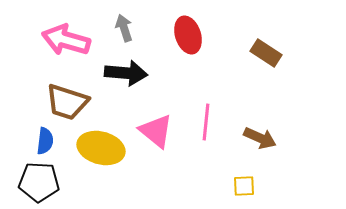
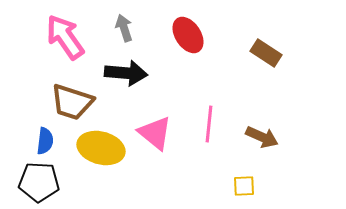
red ellipse: rotated 15 degrees counterclockwise
pink arrow: moved 1 px left, 3 px up; rotated 39 degrees clockwise
brown trapezoid: moved 5 px right
pink line: moved 3 px right, 2 px down
pink triangle: moved 1 px left, 2 px down
brown arrow: moved 2 px right, 1 px up
